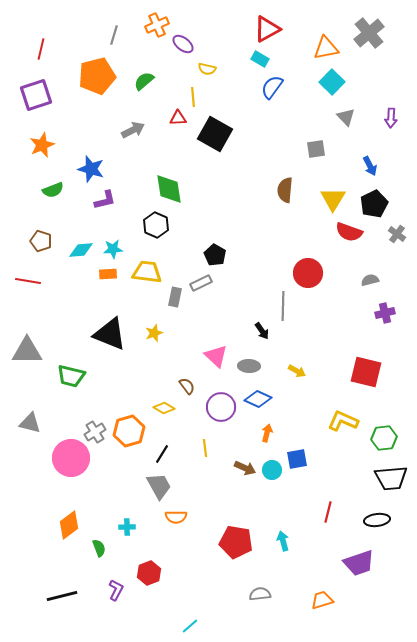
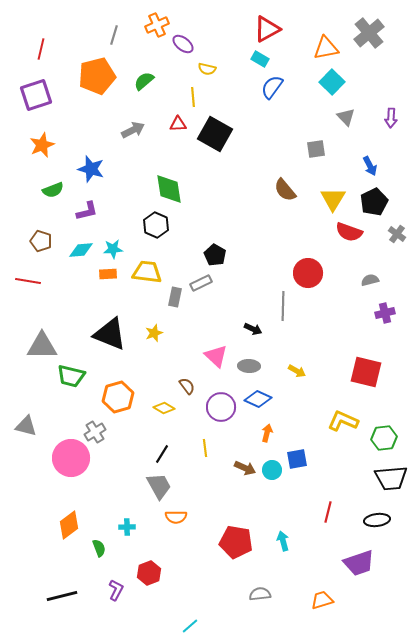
red triangle at (178, 118): moved 6 px down
brown semicircle at (285, 190): rotated 45 degrees counterclockwise
purple L-shape at (105, 200): moved 18 px left, 11 px down
black pentagon at (374, 204): moved 2 px up
black arrow at (262, 331): moved 9 px left, 2 px up; rotated 30 degrees counterclockwise
gray triangle at (27, 351): moved 15 px right, 5 px up
gray triangle at (30, 423): moved 4 px left, 3 px down
orange hexagon at (129, 431): moved 11 px left, 34 px up
